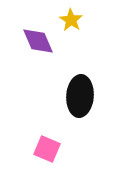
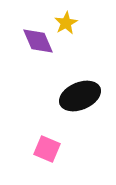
yellow star: moved 5 px left, 3 px down; rotated 10 degrees clockwise
black ellipse: rotated 63 degrees clockwise
